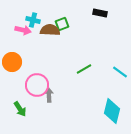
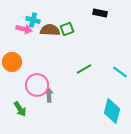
green square: moved 5 px right, 5 px down
pink arrow: moved 1 px right, 1 px up
